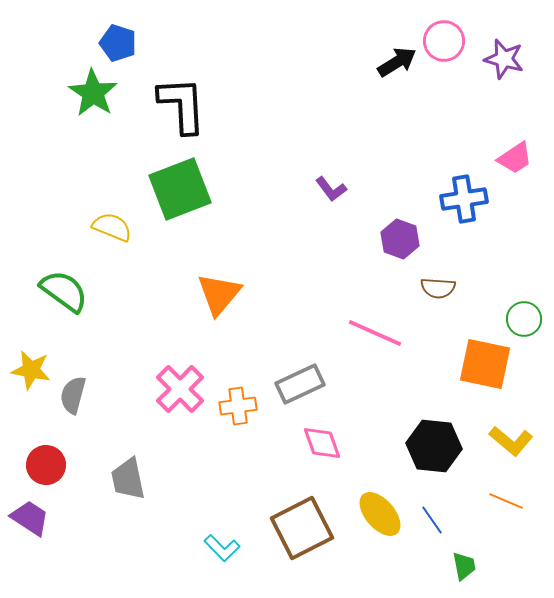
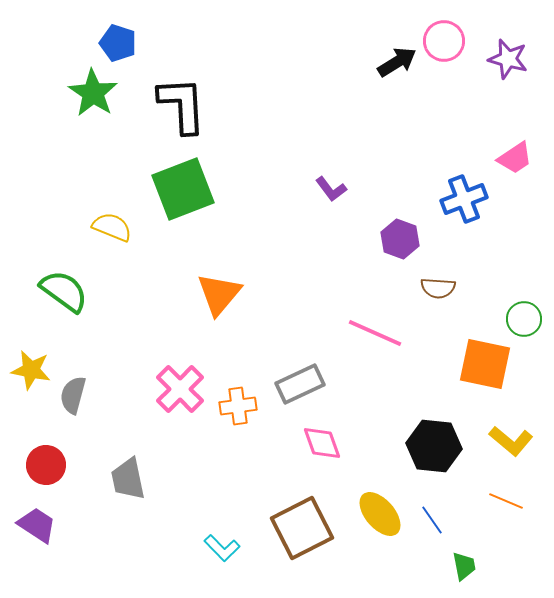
purple star: moved 4 px right
green square: moved 3 px right
blue cross: rotated 12 degrees counterclockwise
purple trapezoid: moved 7 px right, 7 px down
